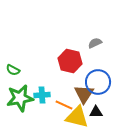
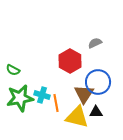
red hexagon: rotated 15 degrees clockwise
cyan cross: rotated 21 degrees clockwise
orange line: moved 8 px left, 2 px up; rotated 54 degrees clockwise
